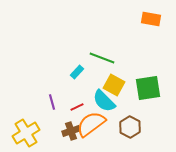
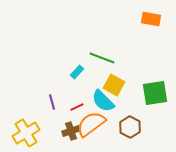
green square: moved 7 px right, 5 px down
cyan semicircle: moved 1 px left
